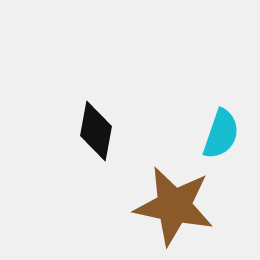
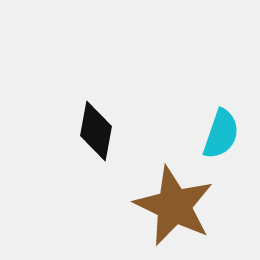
brown star: rotated 14 degrees clockwise
